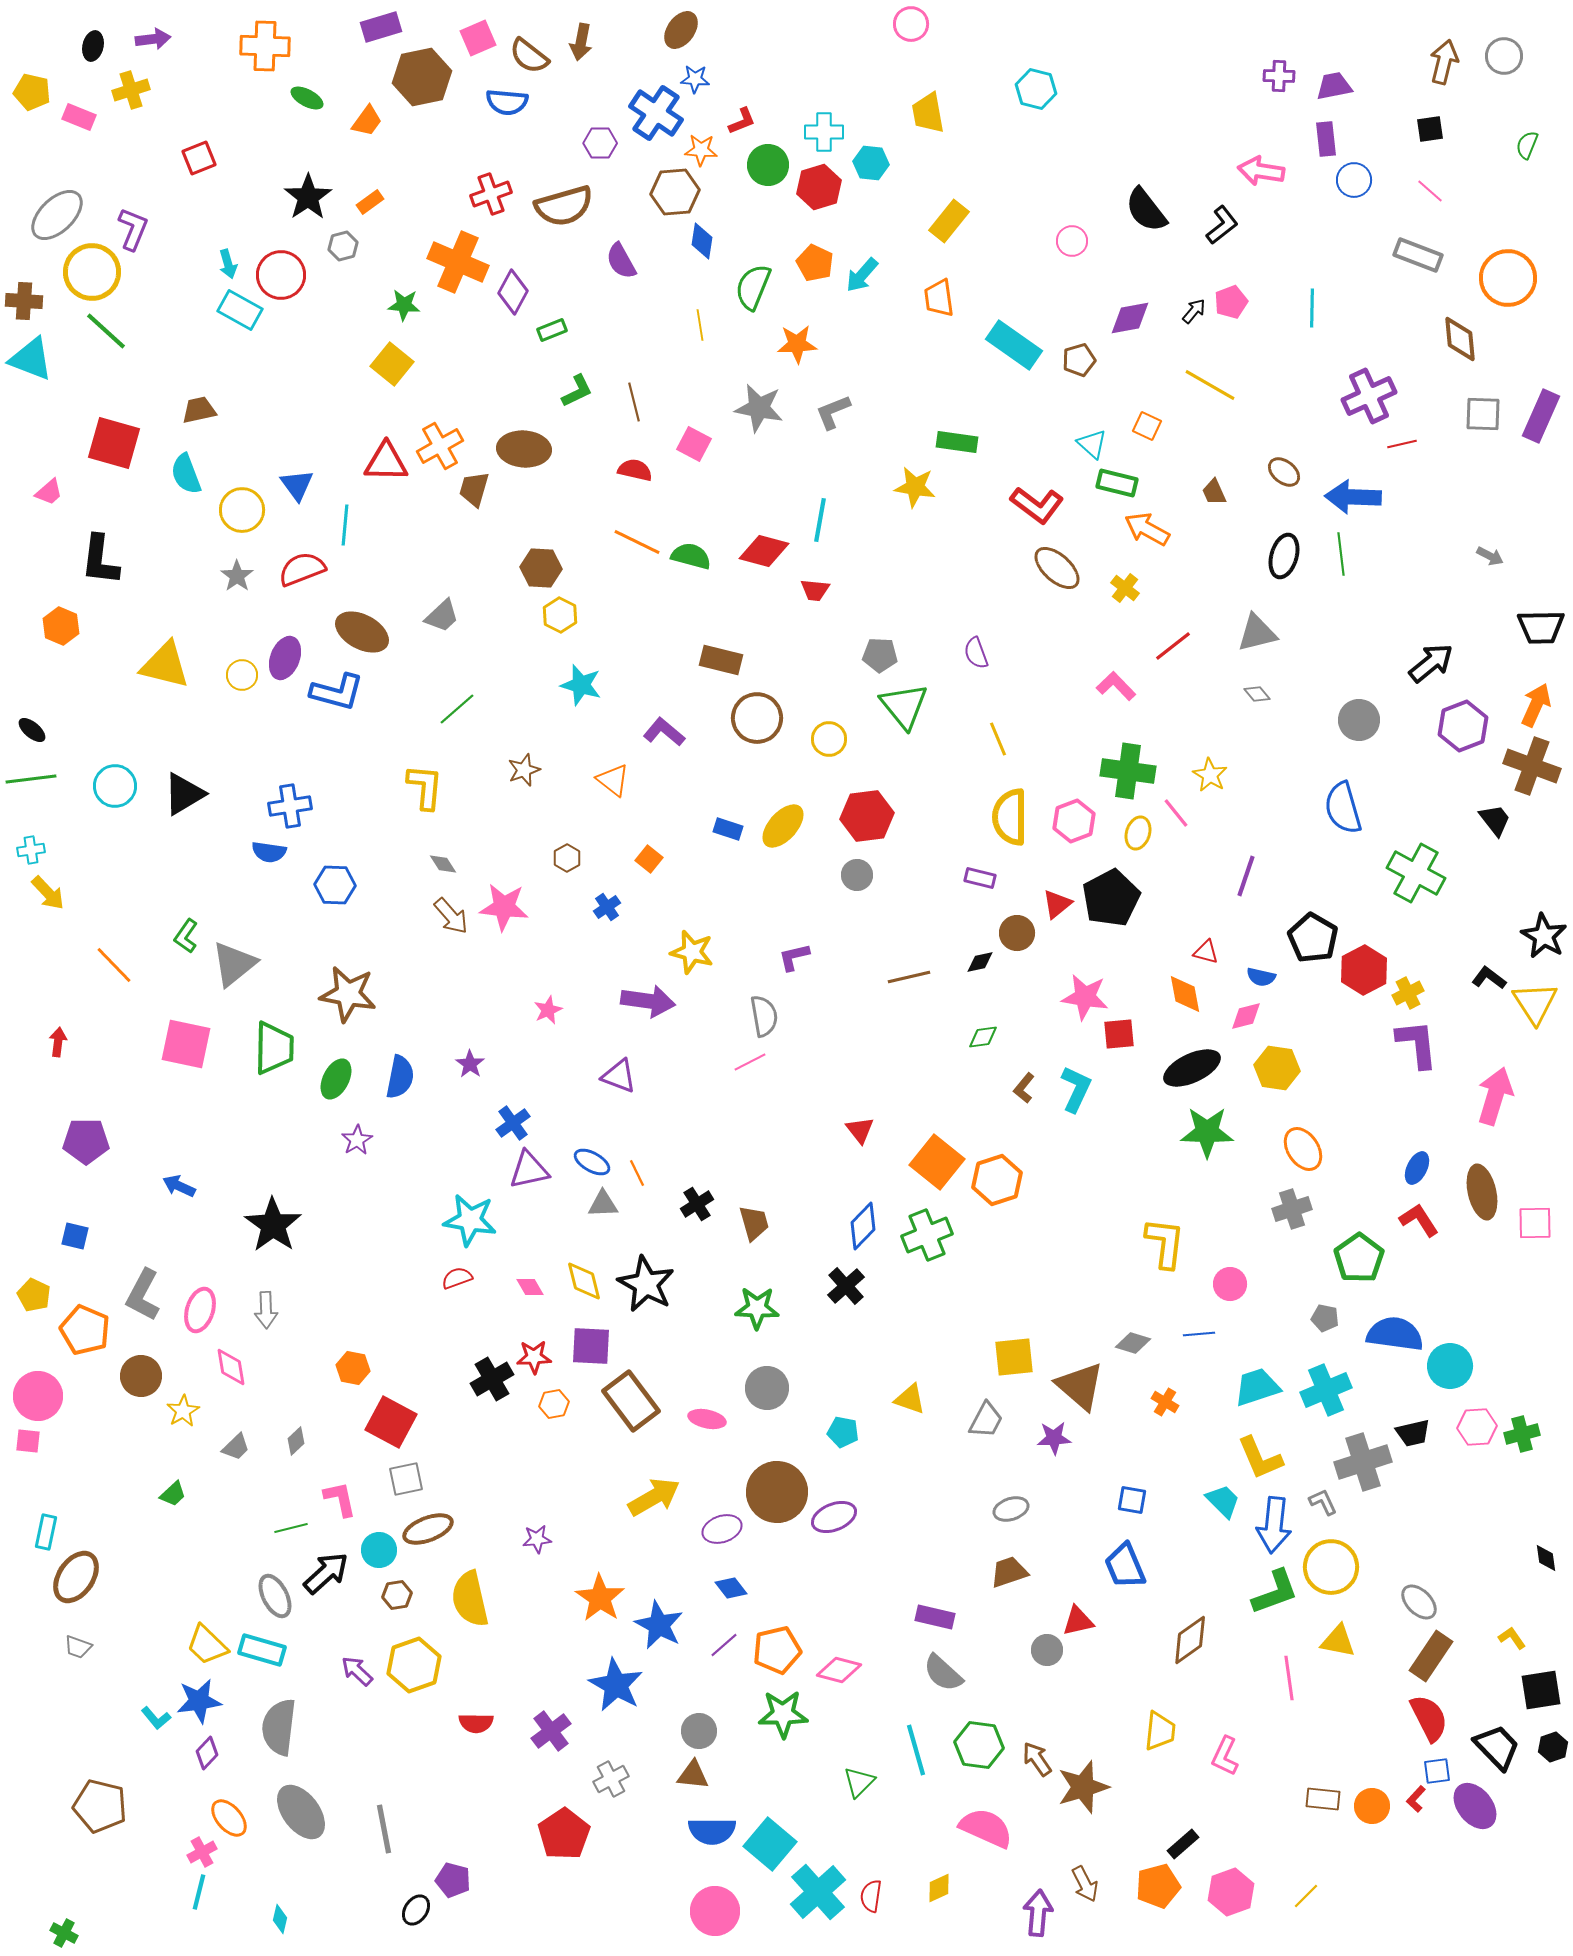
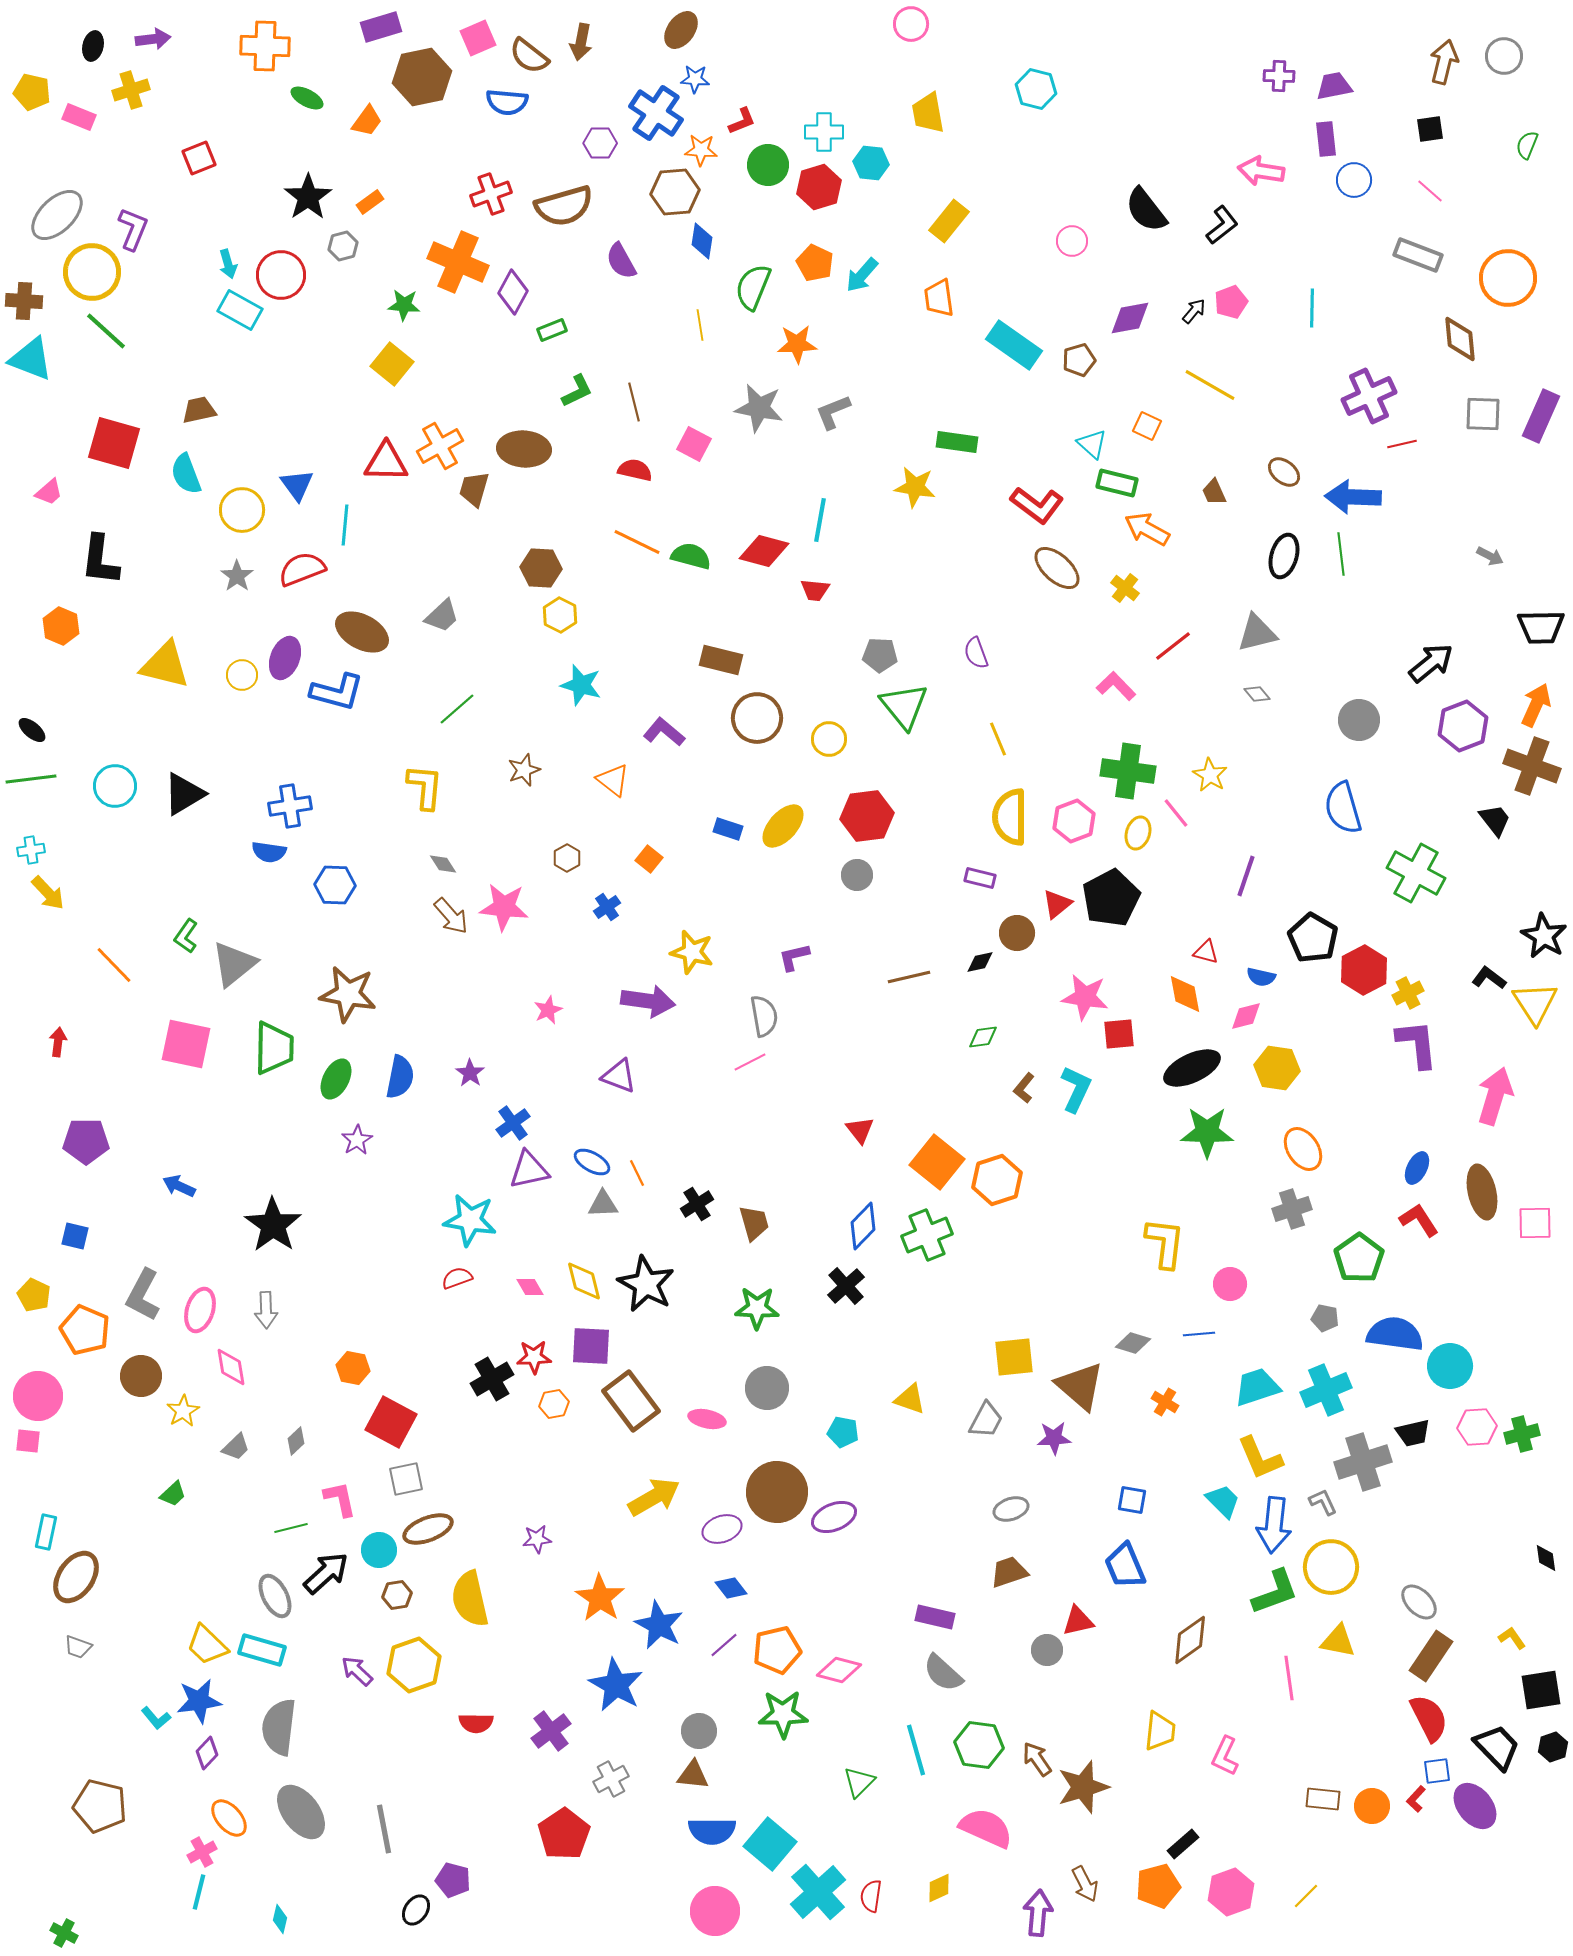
purple star at (470, 1064): moved 9 px down
